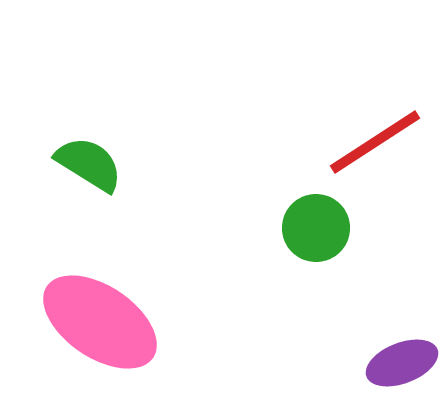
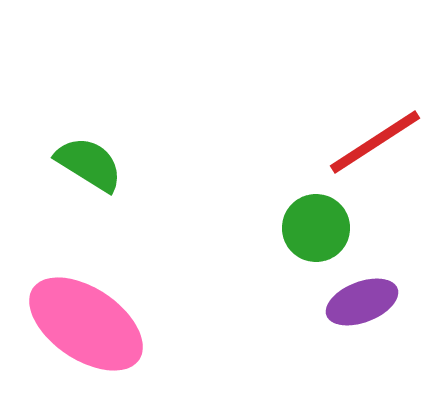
pink ellipse: moved 14 px left, 2 px down
purple ellipse: moved 40 px left, 61 px up
